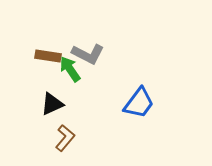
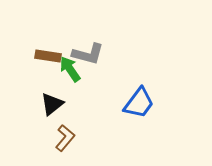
gray L-shape: rotated 12 degrees counterclockwise
black triangle: rotated 15 degrees counterclockwise
